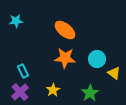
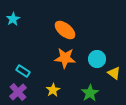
cyan star: moved 3 px left, 2 px up; rotated 24 degrees counterclockwise
cyan rectangle: rotated 32 degrees counterclockwise
purple cross: moved 2 px left
